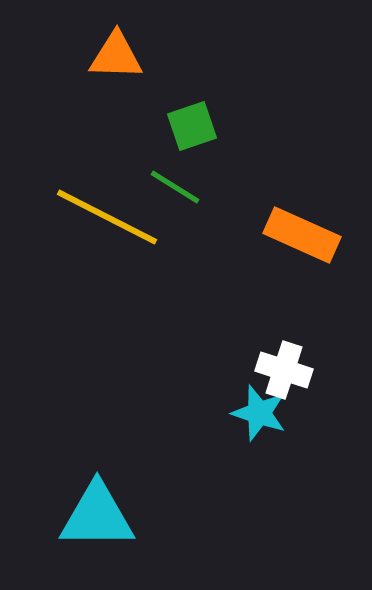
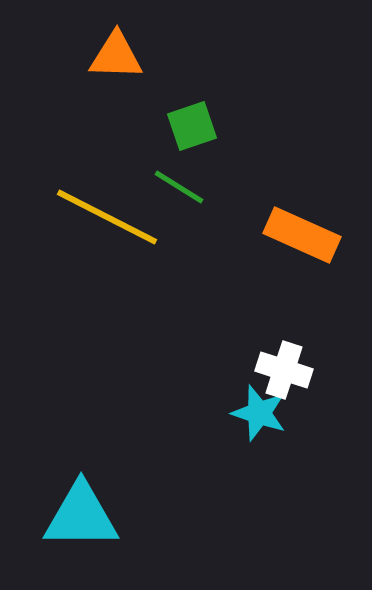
green line: moved 4 px right
cyan triangle: moved 16 px left
